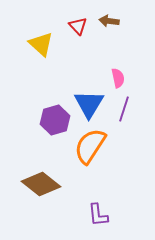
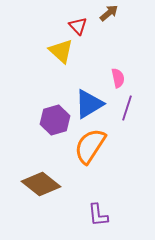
brown arrow: moved 8 px up; rotated 132 degrees clockwise
yellow triangle: moved 20 px right, 7 px down
blue triangle: rotated 28 degrees clockwise
purple line: moved 3 px right, 1 px up
